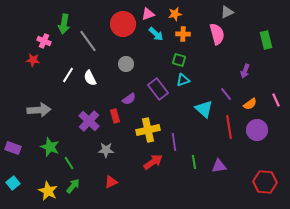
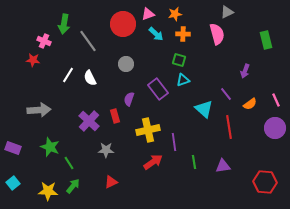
purple semicircle at (129, 99): rotated 144 degrees clockwise
purple circle at (257, 130): moved 18 px right, 2 px up
purple triangle at (219, 166): moved 4 px right
yellow star at (48, 191): rotated 24 degrees counterclockwise
